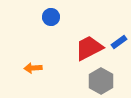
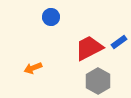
orange arrow: rotated 18 degrees counterclockwise
gray hexagon: moved 3 px left
